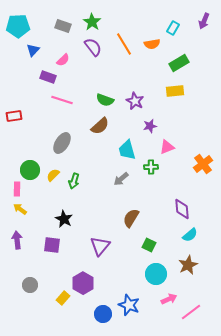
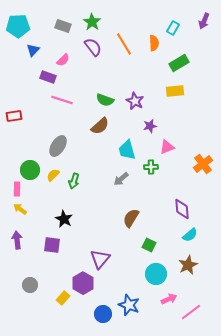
orange semicircle at (152, 44): moved 2 px right, 1 px up; rotated 84 degrees counterclockwise
gray ellipse at (62, 143): moved 4 px left, 3 px down
purple triangle at (100, 246): moved 13 px down
